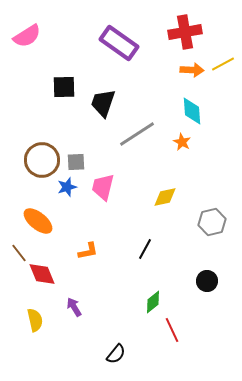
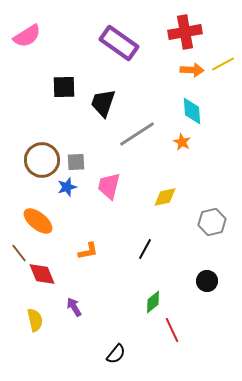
pink trapezoid: moved 6 px right, 1 px up
